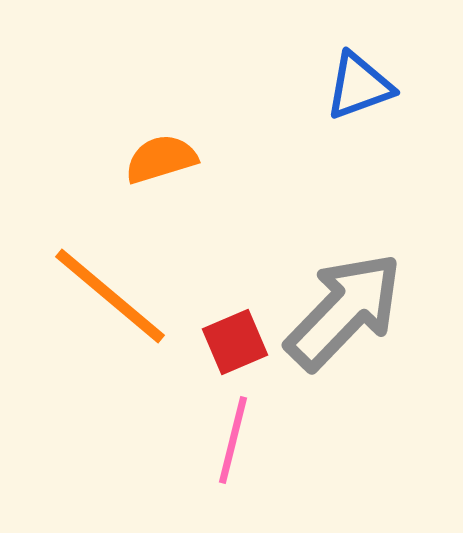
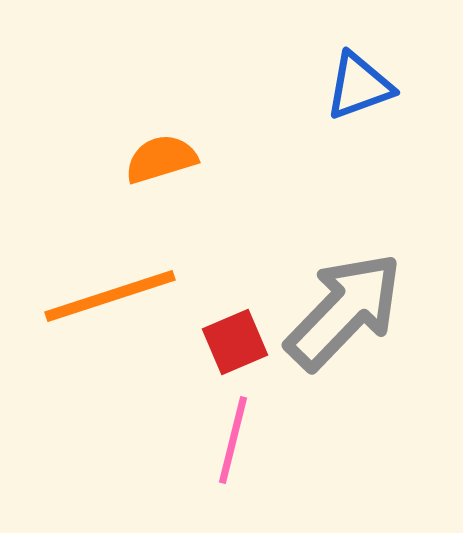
orange line: rotated 58 degrees counterclockwise
